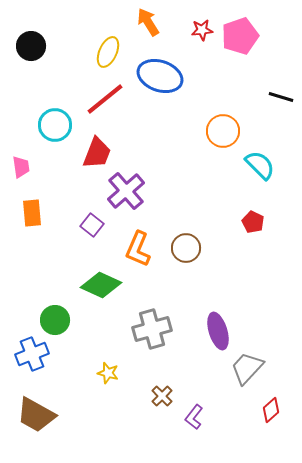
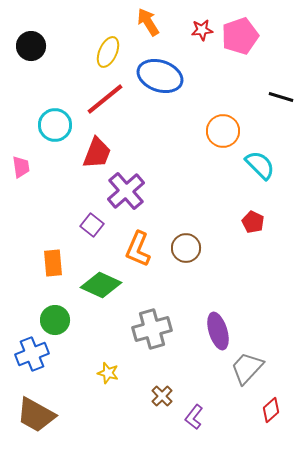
orange rectangle: moved 21 px right, 50 px down
